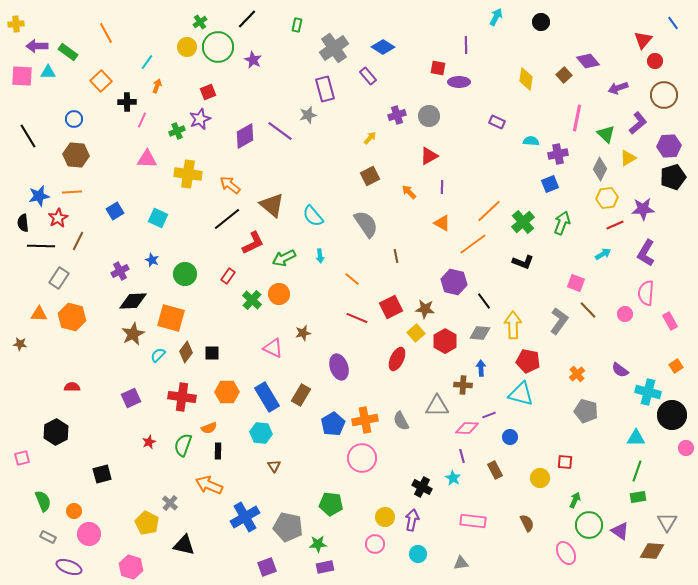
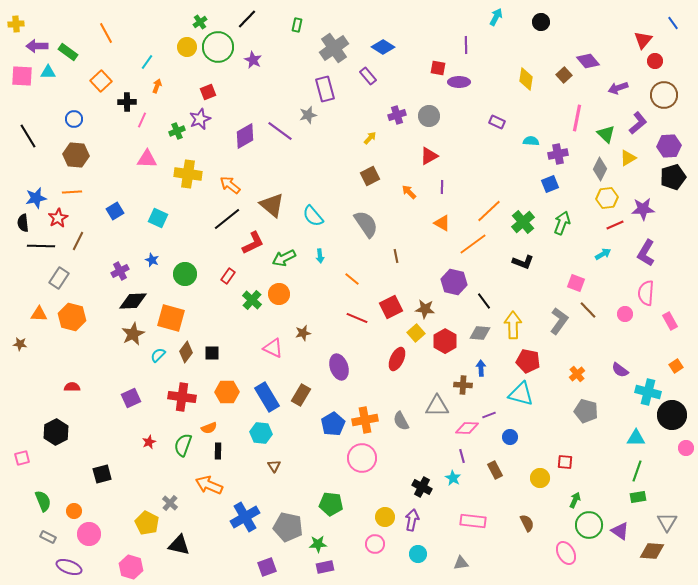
blue star at (39, 196): moved 3 px left, 2 px down
black triangle at (184, 545): moved 5 px left
